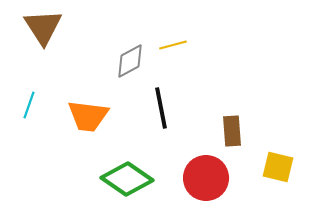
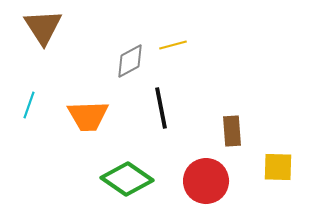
orange trapezoid: rotated 9 degrees counterclockwise
yellow square: rotated 12 degrees counterclockwise
red circle: moved 3 px down
